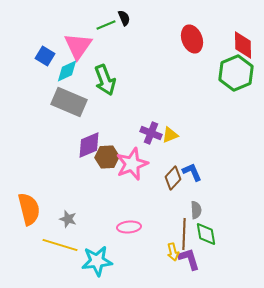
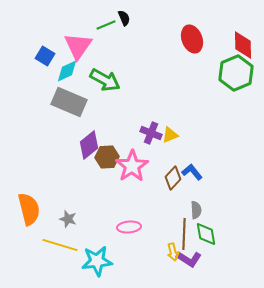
green arrow: rotated 40 degrees counterclockwise
purple diamond: rotated 16 degrees counterclockwise
pink star: moved 2 px down; rotated 12 degrees counterclockwise
blue L-shape: rotated 15 degrees counterclockwise
purple L-shape: rotated 140 degrees clockwise
